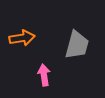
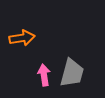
gray trapezoid: moved 5 px left, 28 px down
